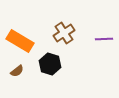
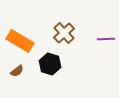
brown cross: rotated 10 degrees counterclockwise
purple line: moved 2 px right
